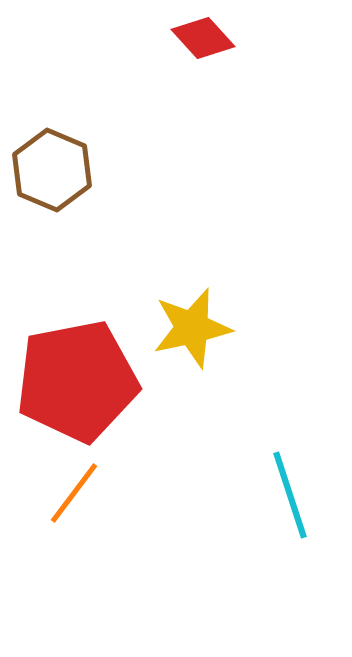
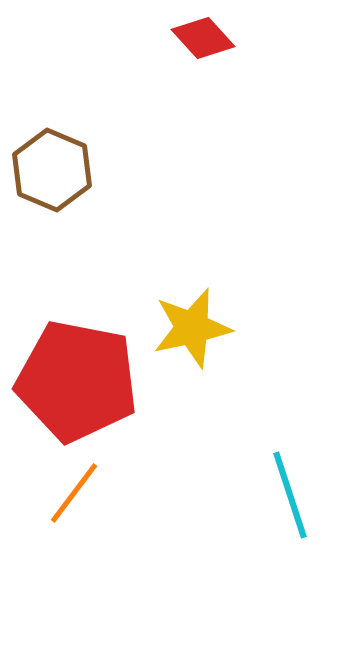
red pentagon: rotated 22 degrees clockwise
